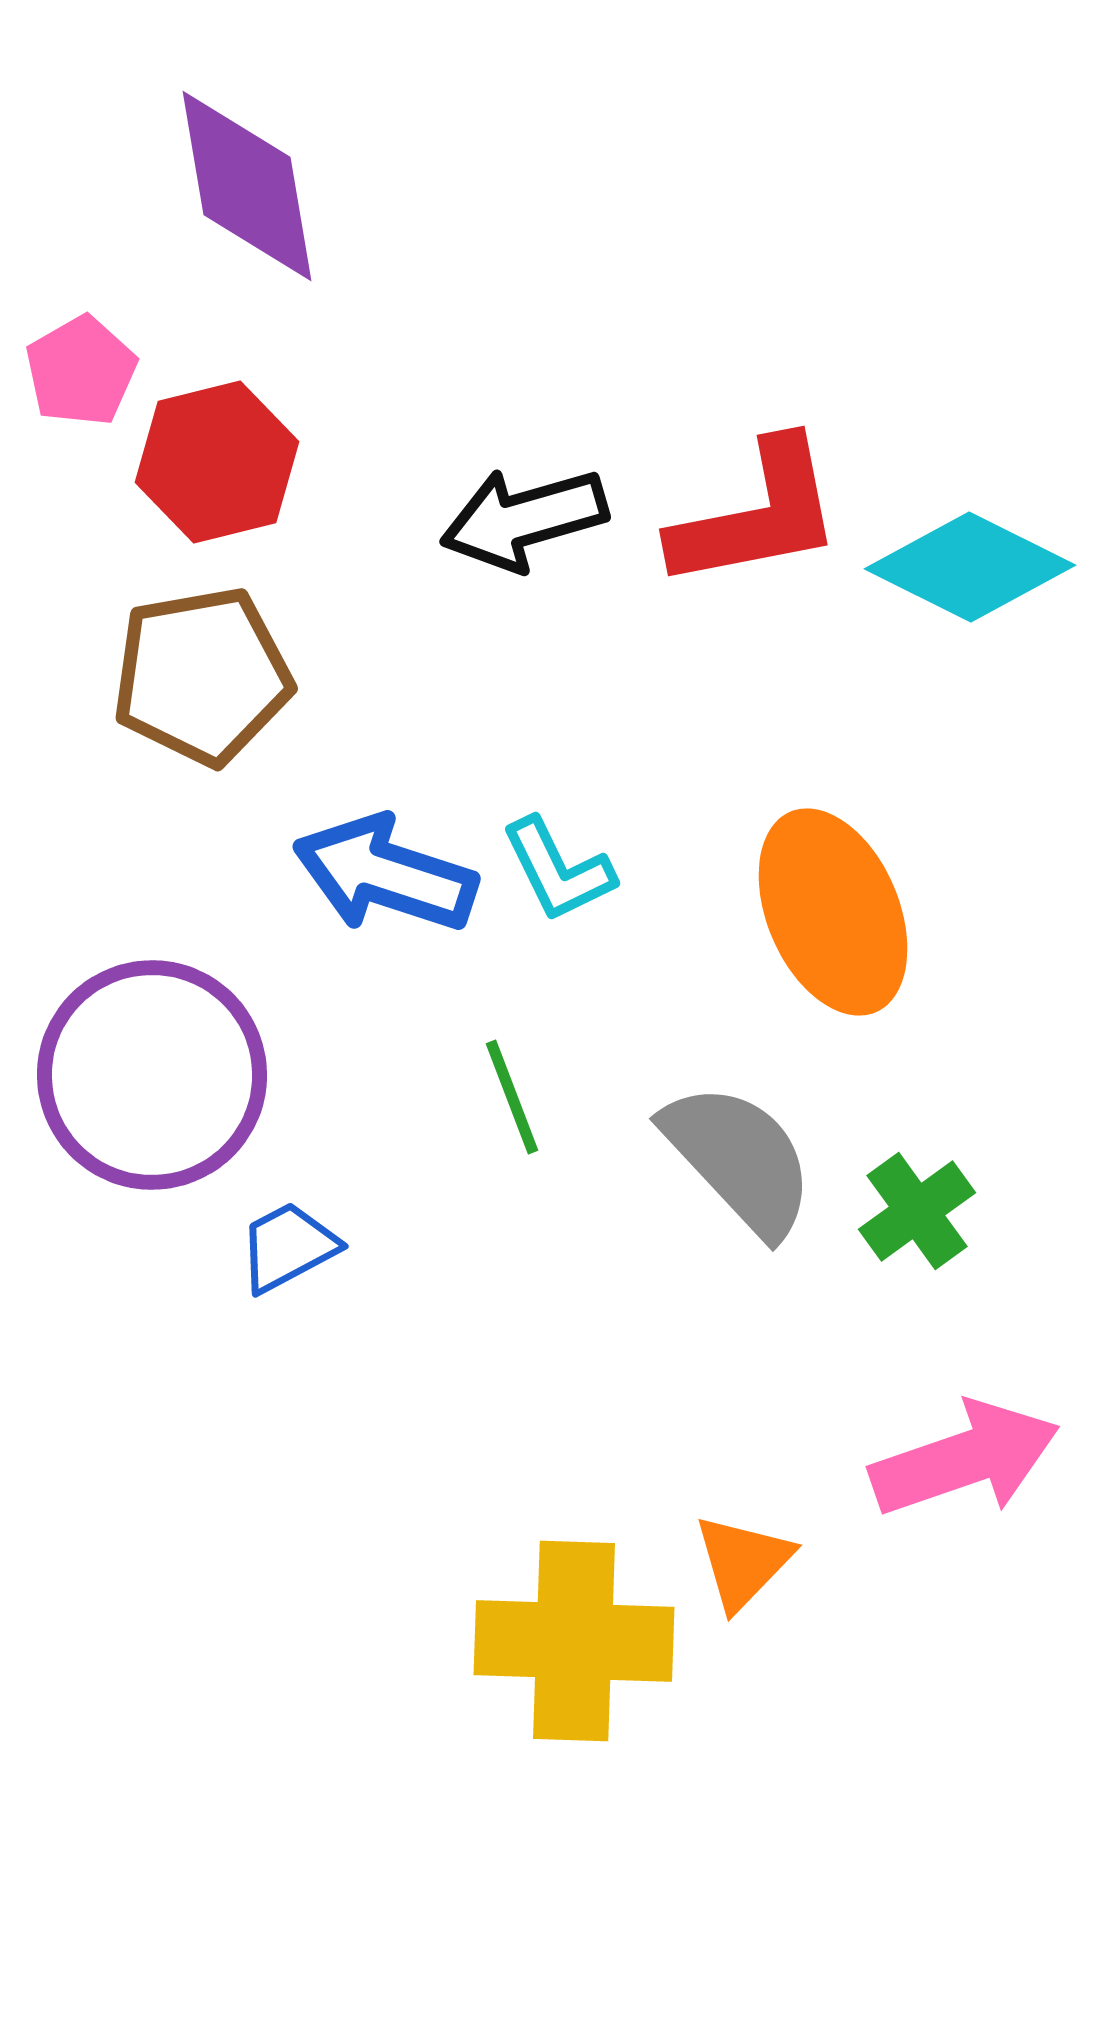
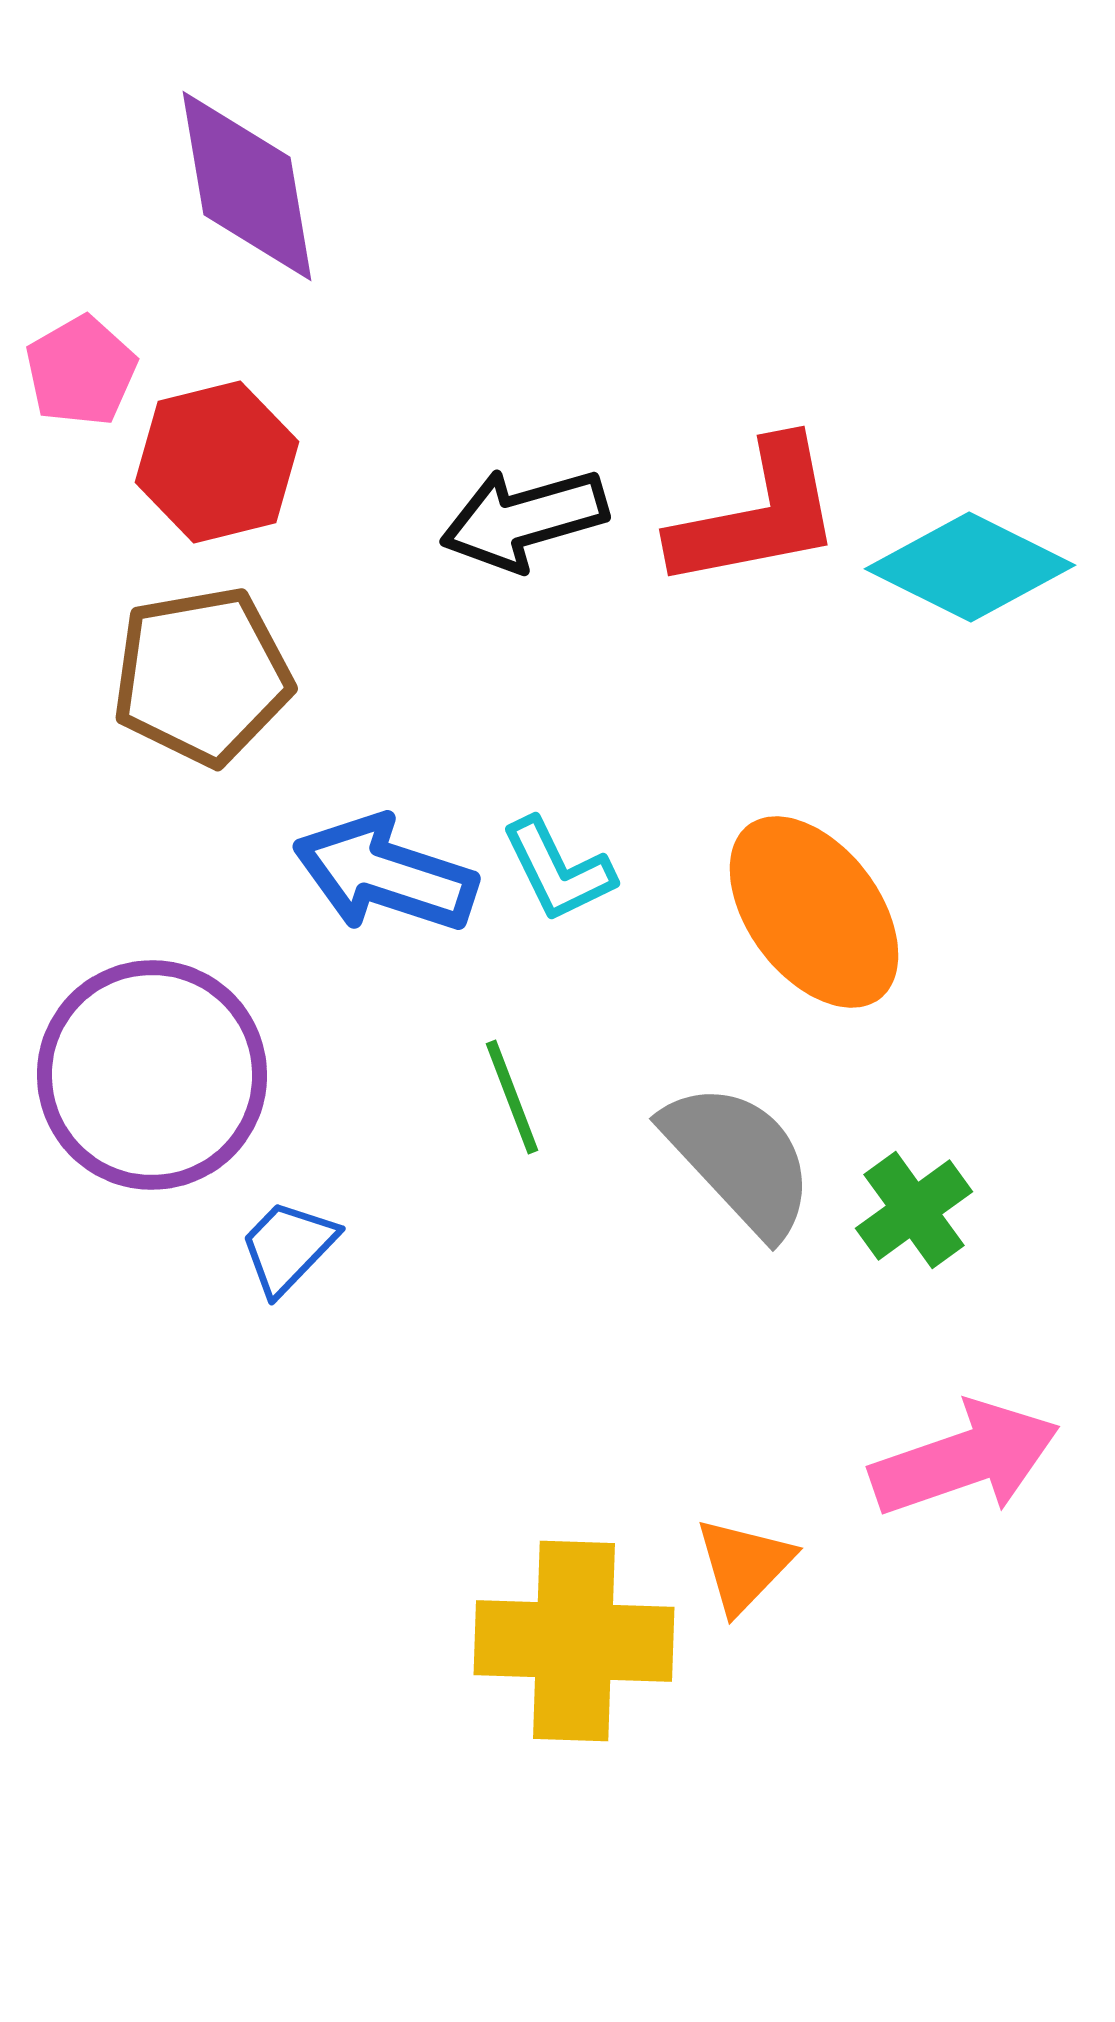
orange ellipse: moved 19 px left; rotated 14 degrees counterclockwise
green cross: moved 3 px left, 1 px up
blue trapezoid: rotated 18 degrees counterclockwise
orange triangle: moved 1 px right, 3 px down
